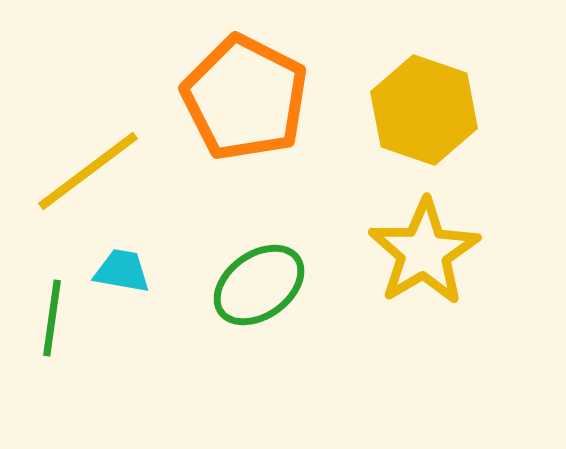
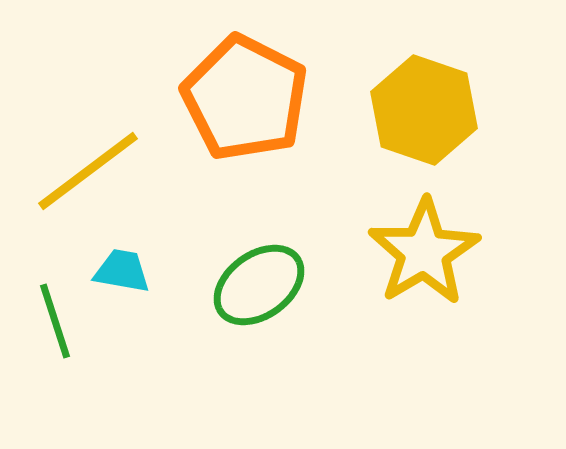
green line: moved 3 px right, 3 px down; rotated 26 degrees counterclockwise
